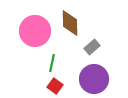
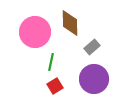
pink circle: moved 1 px down
green line: moved 1 px left, 1 px up
red square: rotated 21 degrees clockwise
